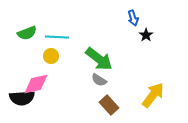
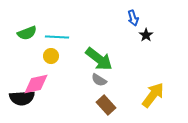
brown rectangle: moved 3 px left
